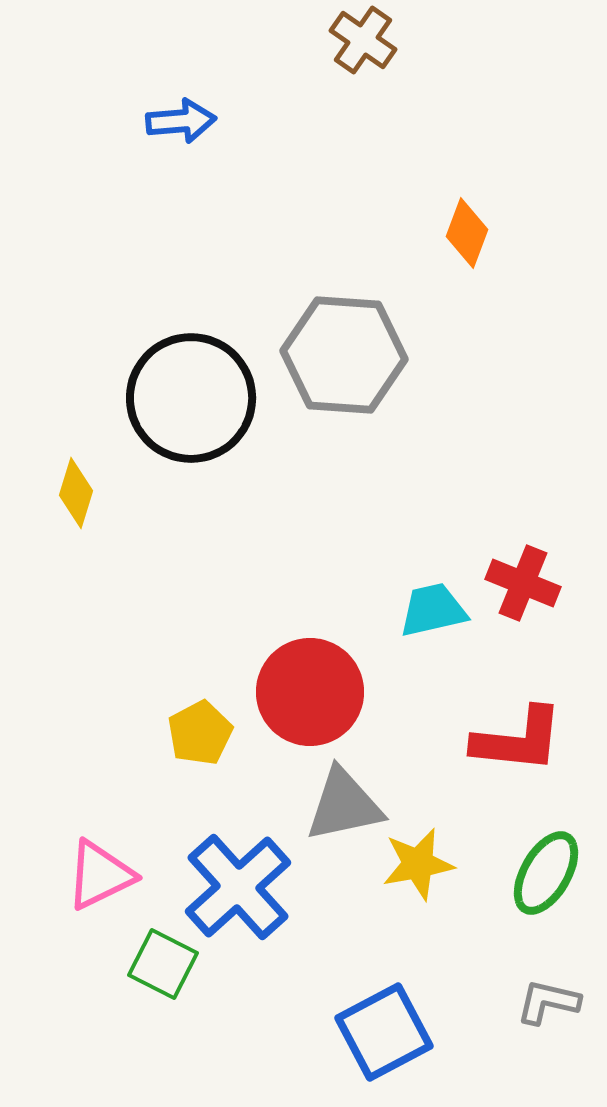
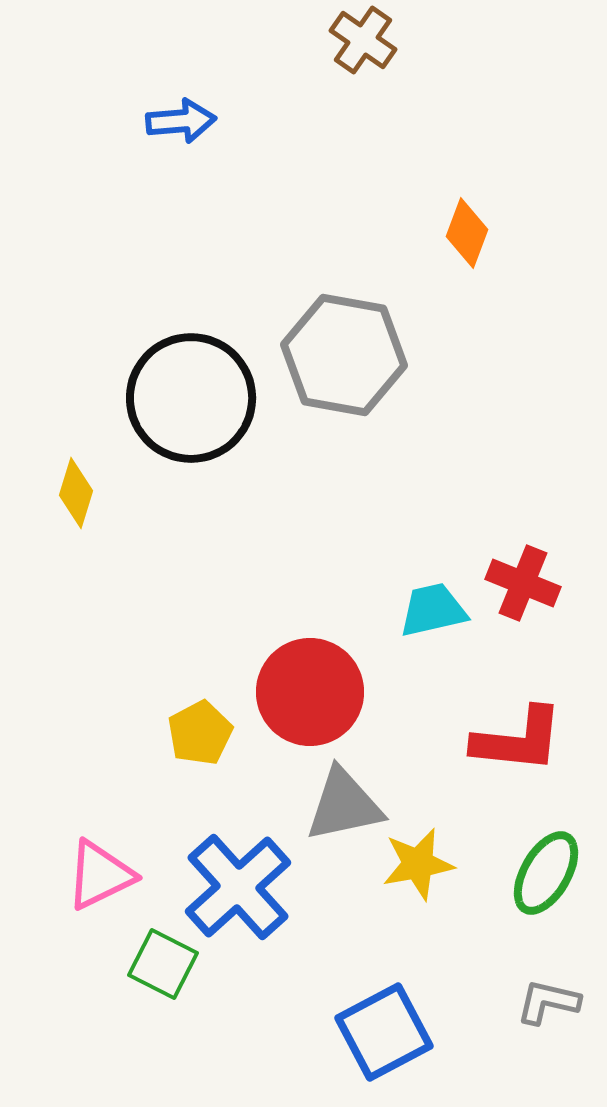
gray hexagon: rotated 6 degrees clockwise
